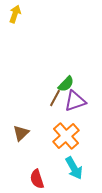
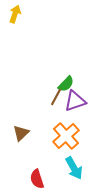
brown line: moved 1 px right, 1 px up
